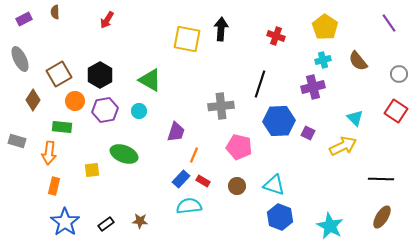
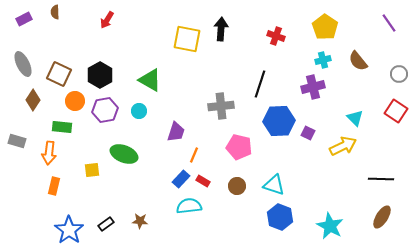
gray ellipse at (20, 59): moved 3 px right, 5 px down
brown square at (59, 74): rotated 35 degrees counterclockwise
blue star at (65, 222): moved 4 px right, 8 px down
